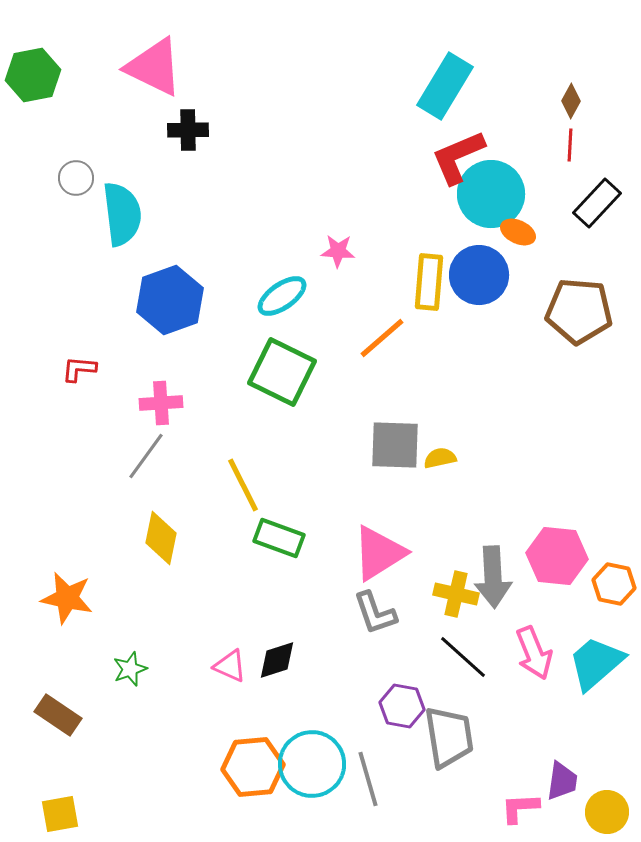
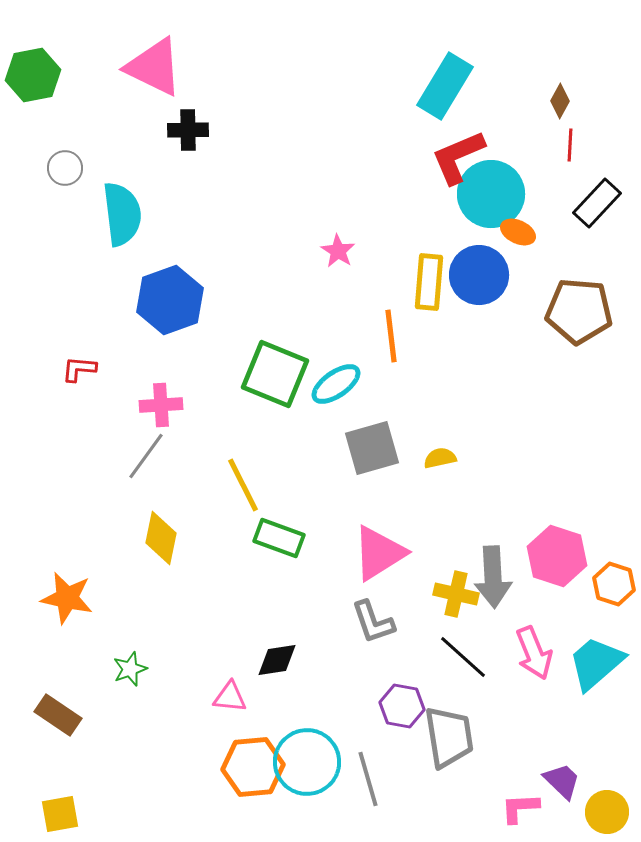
brown diamond at (571, 101): moved 11 px left
gray circle at (76, 178): moved 11 px left, 10 px up
pink star at (338, 251): rotated 28 degrees clockwise
cyan ellipse at (282, 296): moved 54 px right, 88 px down
orange line at (382, 338): moved 9 px right, 2 px up; rotated 56 degrees counterclockwise
green square at (282, 372): moved 7 px left, 2 px down; rotated 4 degrees counterclockwise
pink cross at (161, 403): moved 2 px down
gray square at (395, 445): moved 23 px left, 3 px down; rotated 18 degrees counterclockwise
pink hexagon at (557, 556): rotated 12 degrees clockwise
orange hexagon at (614, 584): rotated 6 degrees clockwise
gray L-shape at (375, 613): moved 2 px left, 9 px down
black diamond at (277, 660): rotated 9 degrees clockwise
pink triangle at (230, 666): moved 31 px down; rotated 18 degrees counterclockwise
cyan circle at (312, 764): moved 5 px left, 2 px up
purple trapezoid at (562, 781): rotated 54 degrees counterclockwise
